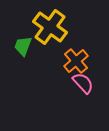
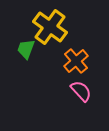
green trapezoid: moved 3 px right, 3 px down
pink semicircle: moved 2 px left, 8 px down
